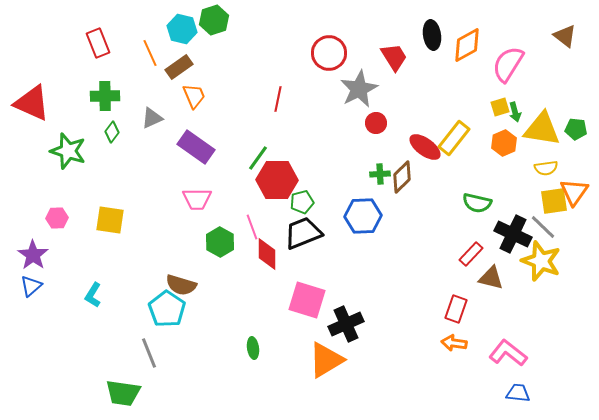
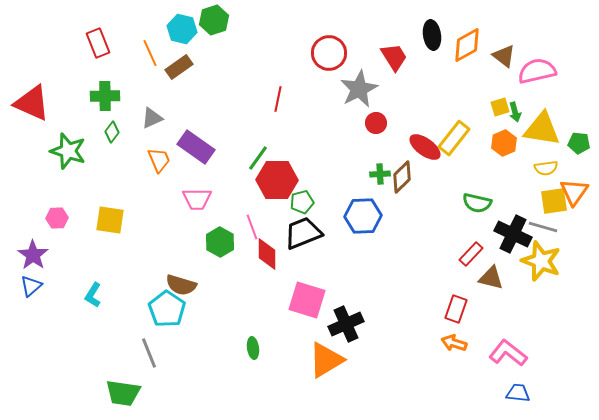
brown triangle at (565, 36): moved 61 px left, 20 px down
pink semicircle at (508, 64): moved 29 px right, 7 px down; rotated 45 degrees clockwise
orange trapezoid at (194, 96): moved 35 px left, 64 px down
green pentagon at (576, 129): moved 3 px right, 14 px down
gray line at (543, 227): rotated 28 degrees counterclockwise
orange arrow at (454, 343): rotated 10 degrees clockwise
